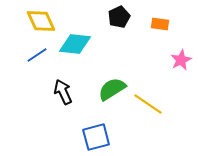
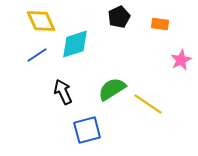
cyan diamond: rotated 24 degrees counterclockwise
blue square: moved 9 px left, 7 px up
